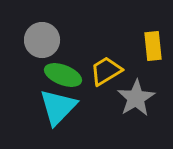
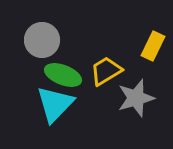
yellow rectangle: rotated 32 degrees clockwise
gray star: rotated 15 degrees clockwise
cyan triangle: moved 3 px left, 3 px up
